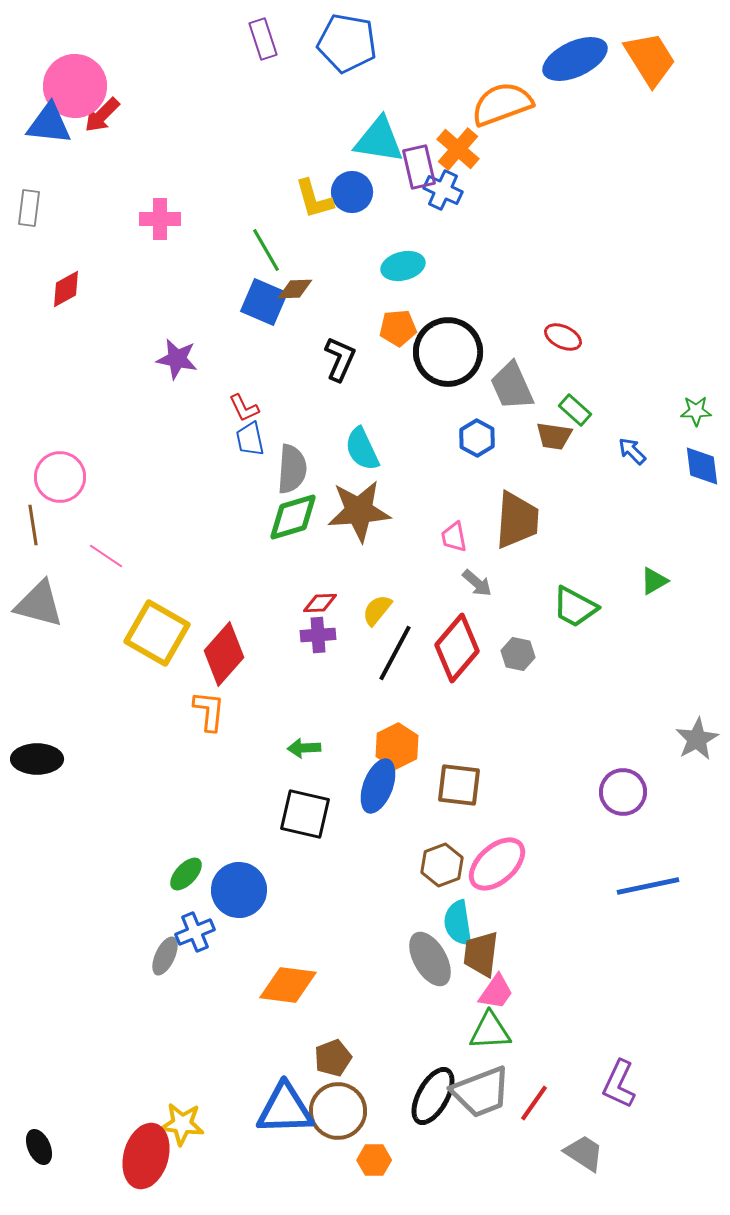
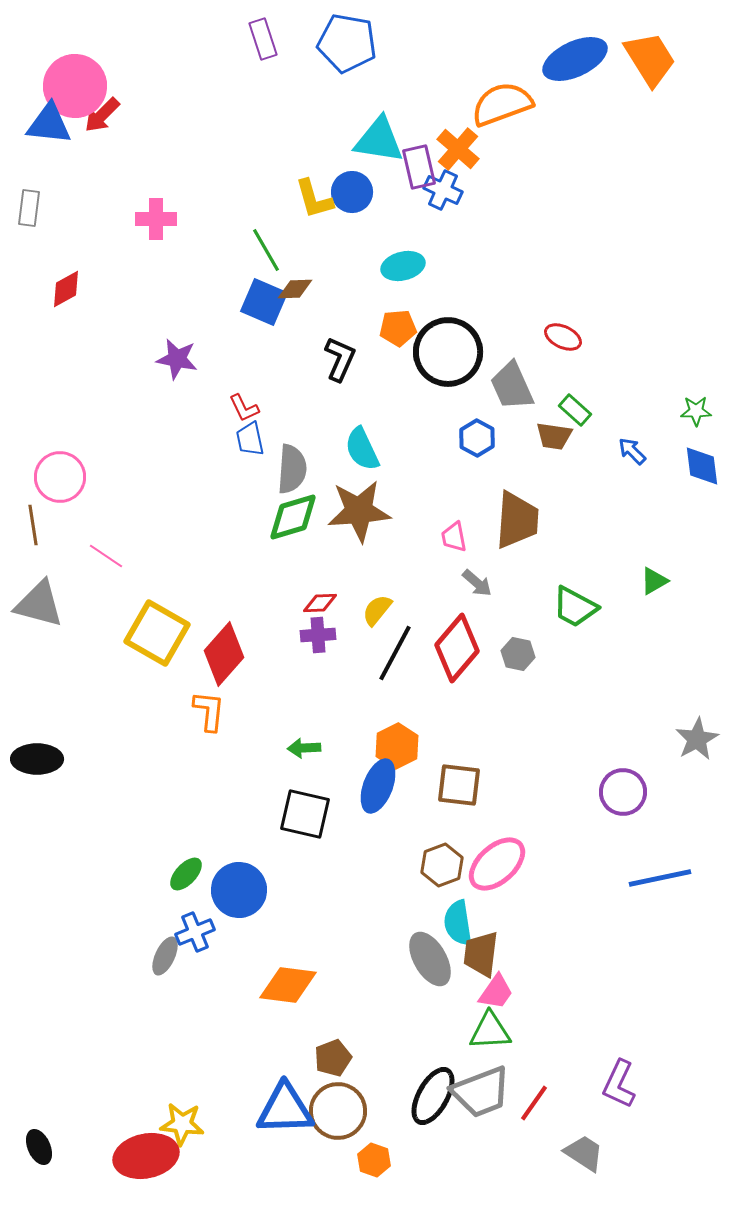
pink cross at (160, 219): moved 4 px left
blue line at (648, 886): moved 12 px right, 8 px up
red ellipse at (146, 1156): rotated 62 degrees clockwise
orange hexagon at (374, 1160): rotated 20 degrees clockwise
